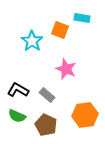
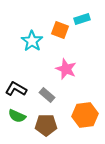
cyan rectangle: moved 1 px down; rotated 28 degrees counterclockwise
black L-shape: moved 2 px left, 1 px up
brown pentagon: rotated 25 degrees counterclockwise
